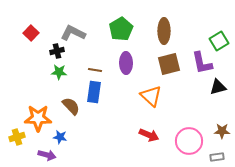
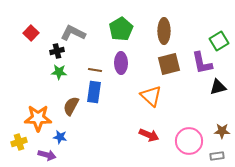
purple ellipse: moved 5 px left
brown semicircle: rotated 108 degrees counterclockwise
yellow cross: moved 2 px right, 5 px down
gray rectangle: moved 1 px up
